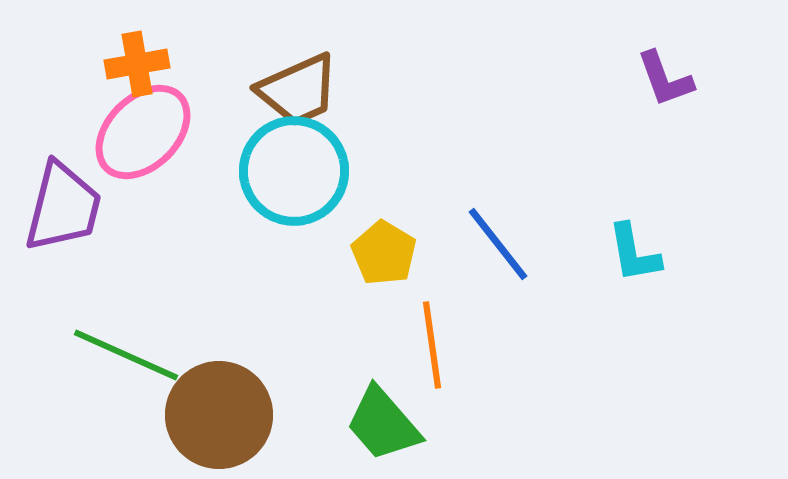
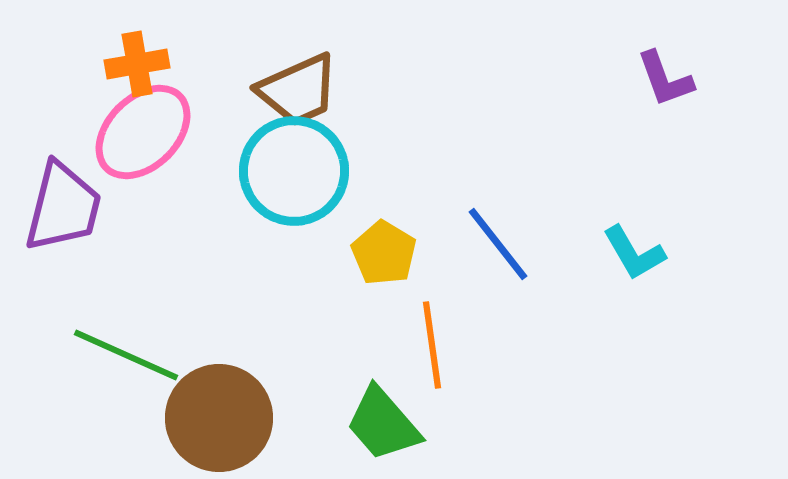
cyan L-shape: rotated 20 degrees counterclockwise
brown circle: moved 3 px down
